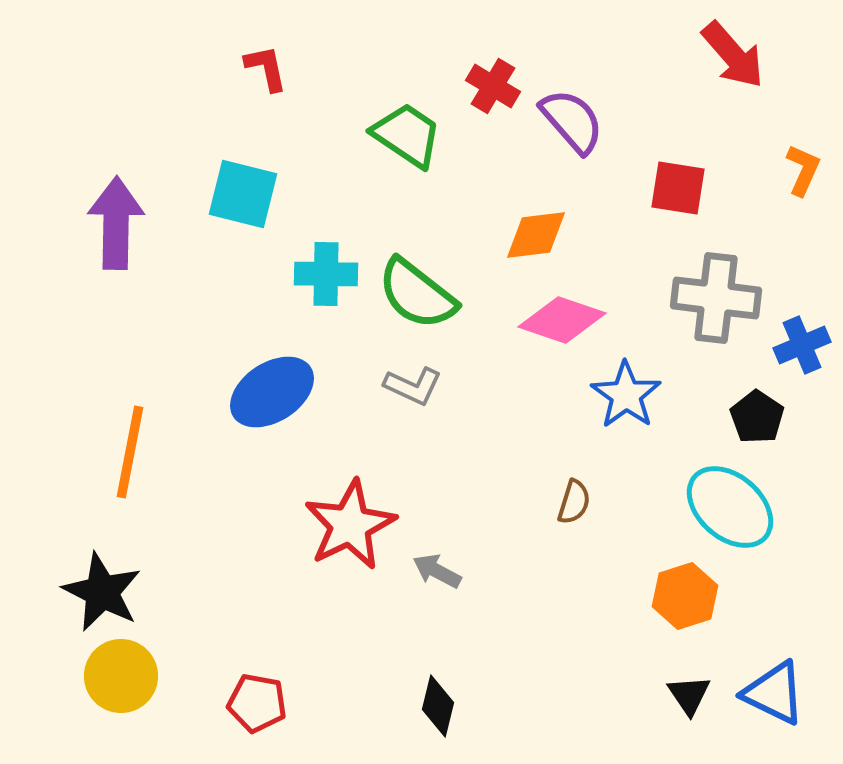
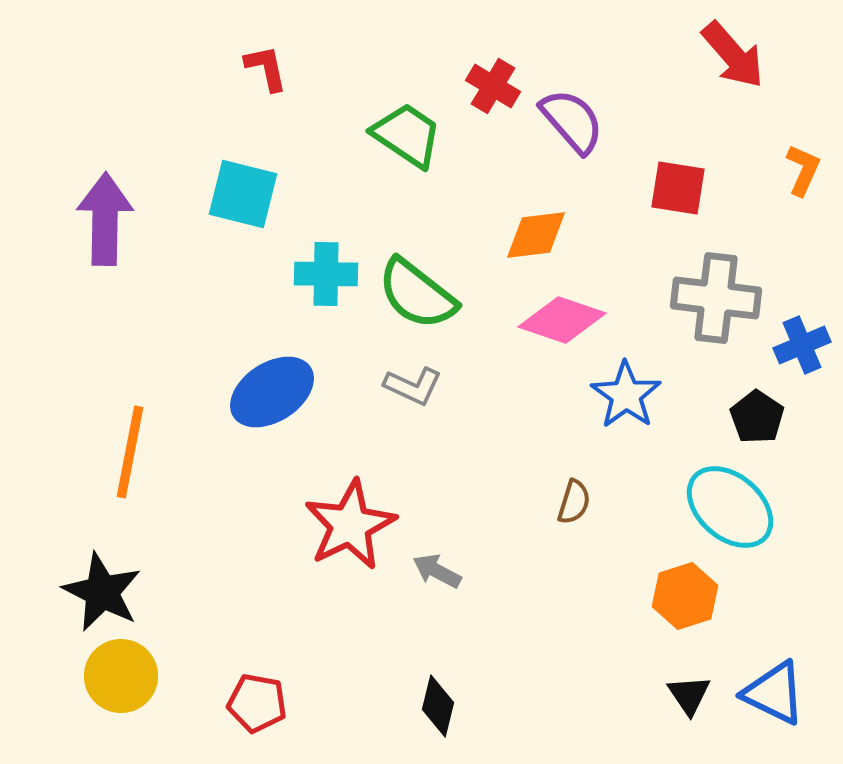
purple arrow: moved 11 px left, 4 px up
